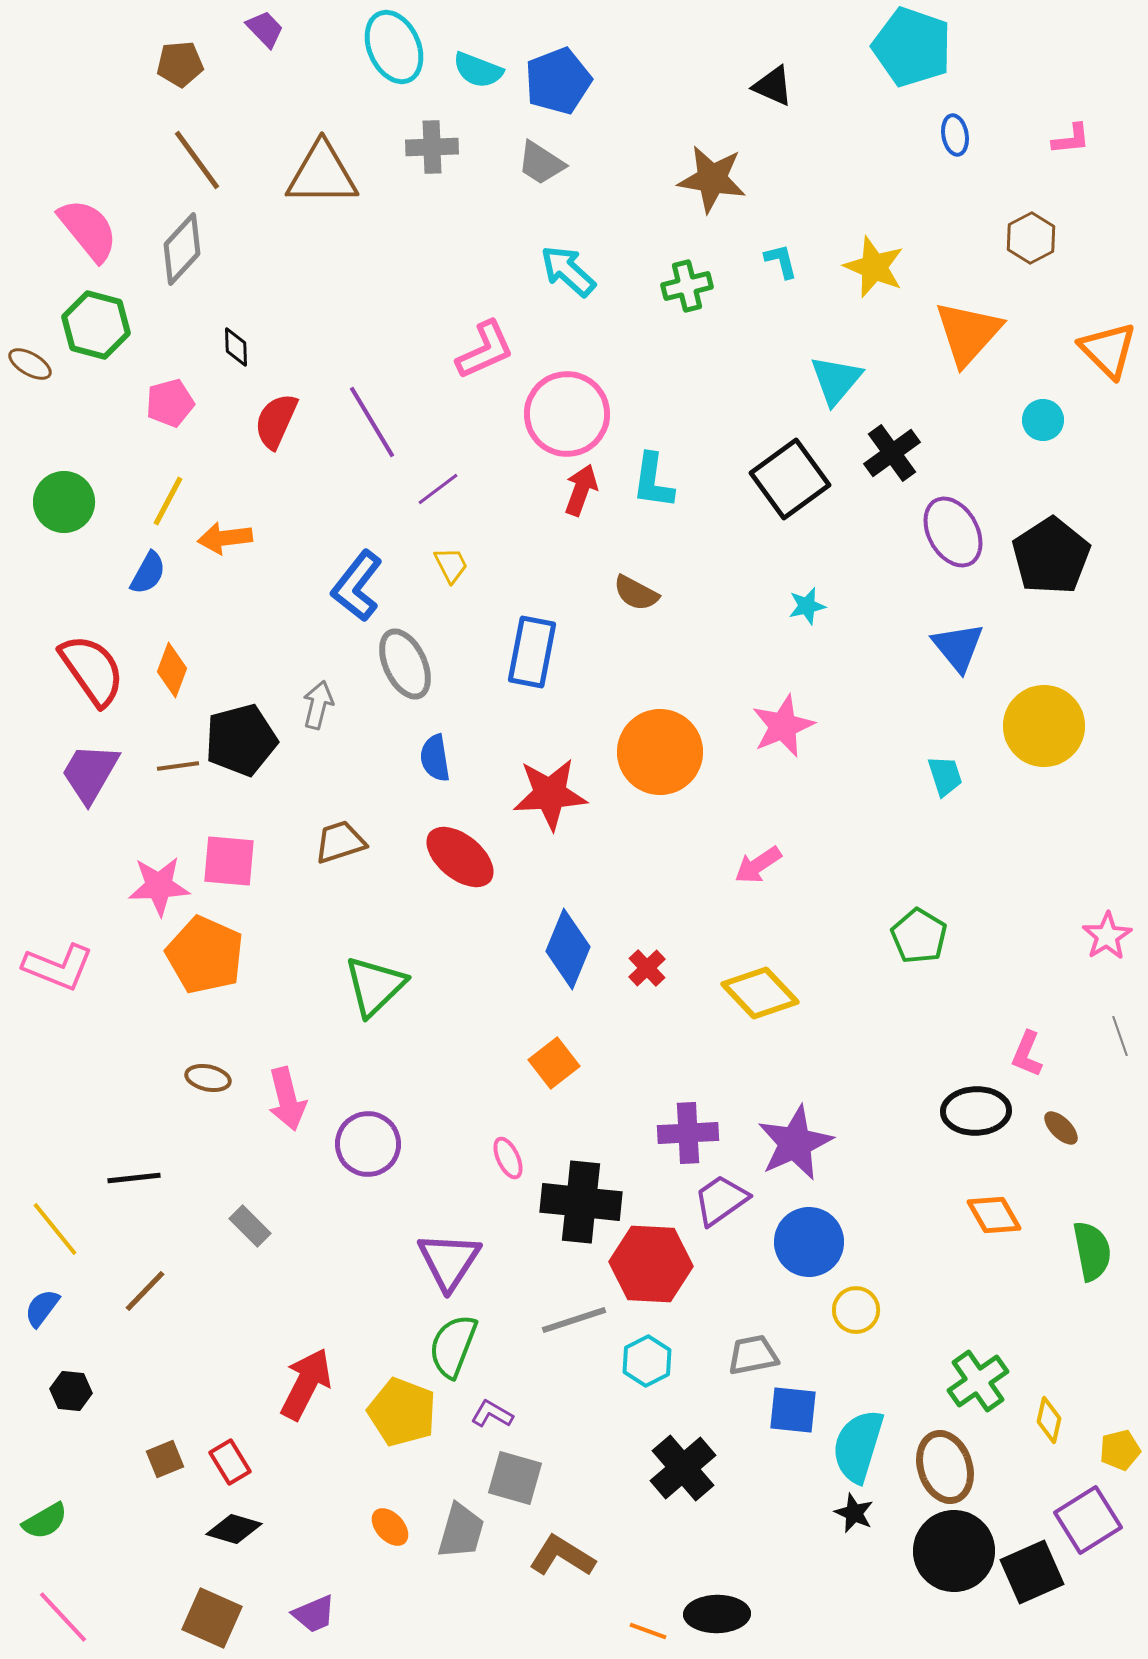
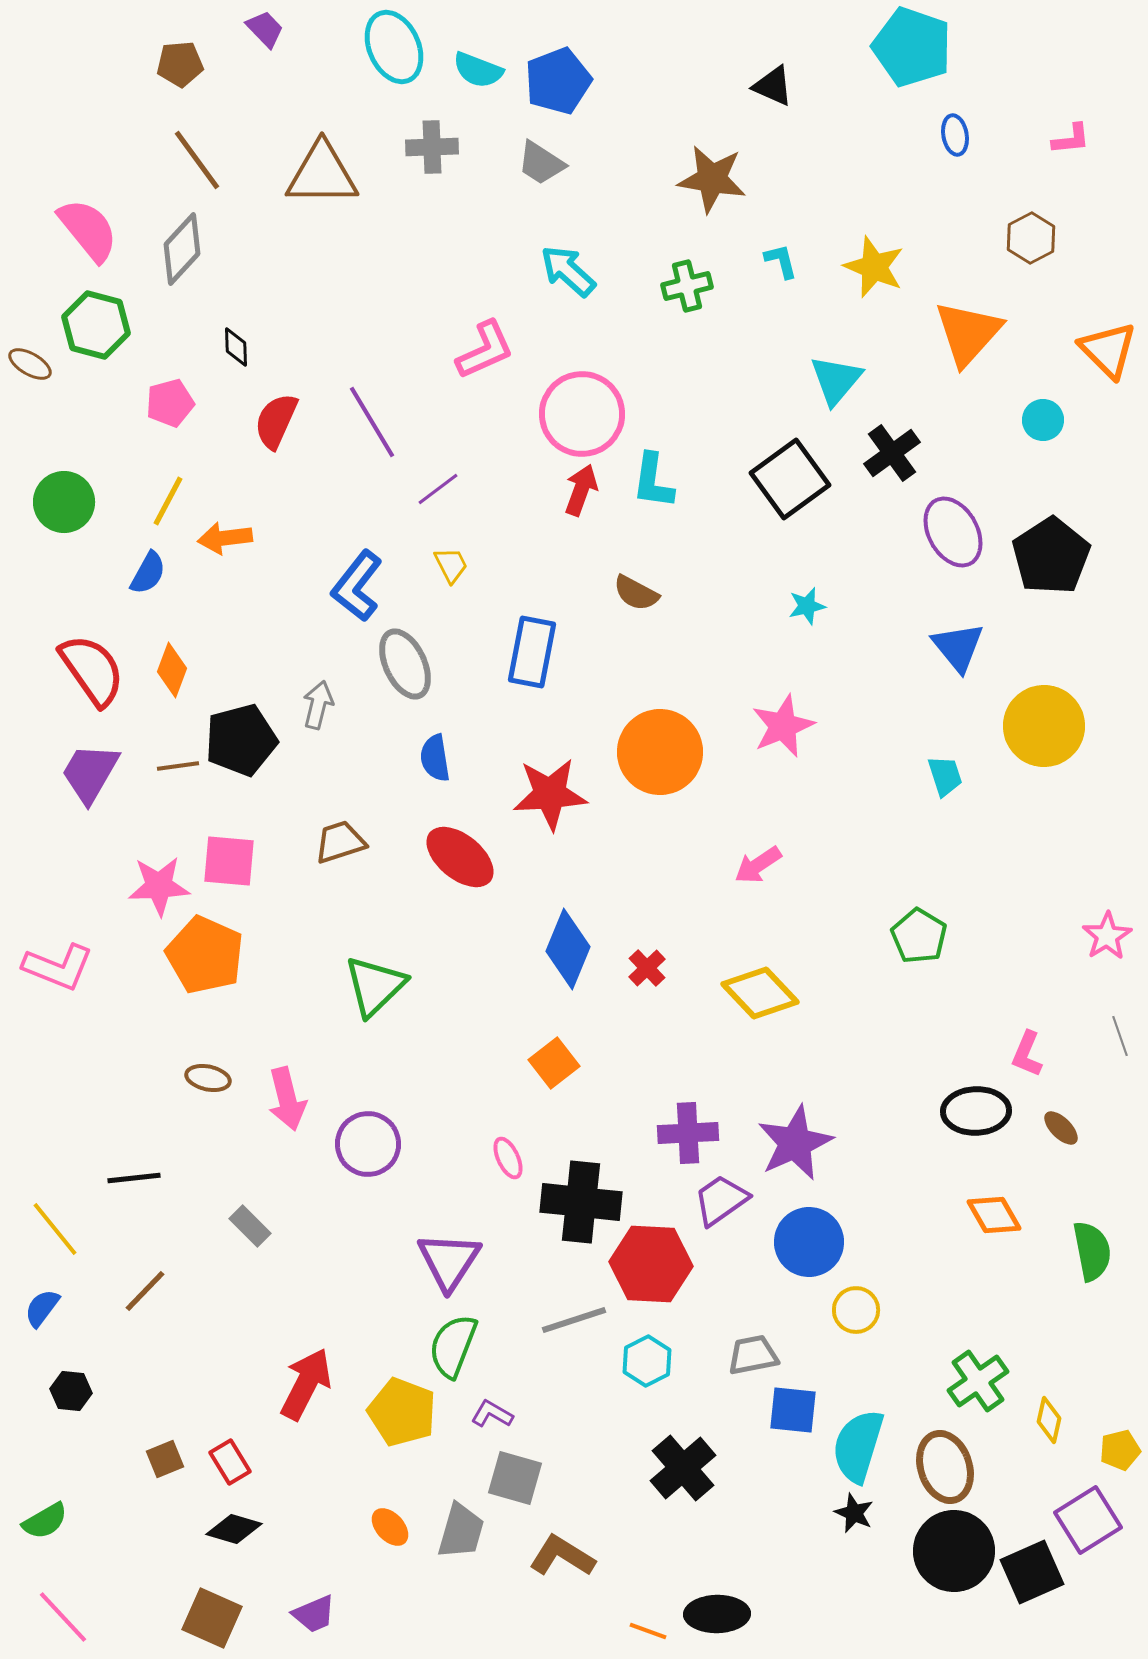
pink circle at (567, 414): moved 15 px right
